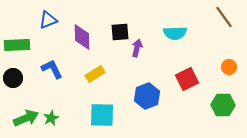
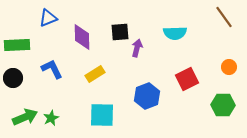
blue triangle: moved 2 px up
green arrow: moved 1 px left, 1 px up
